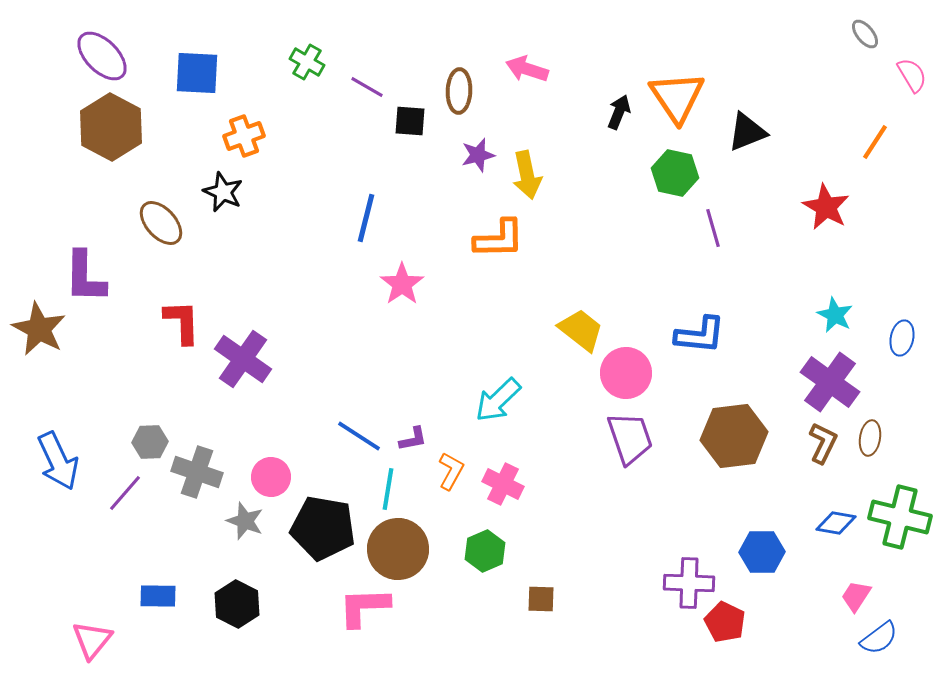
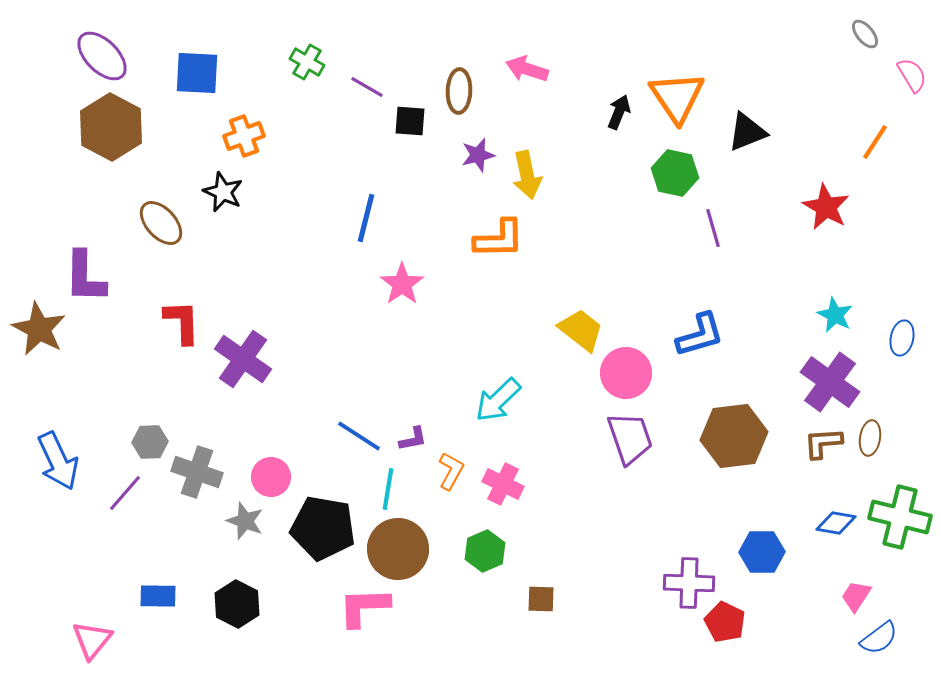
blue L-shape at (700, 335): rotated 22 degrees counterclockwise
brown L-shape at (823, 443): rotated 120 degrees counterclockwise
